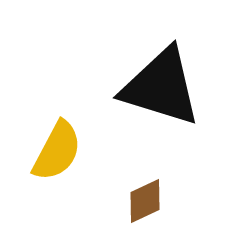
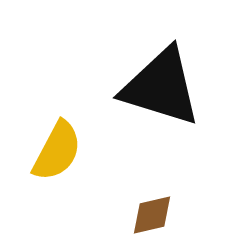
brown diamond: moved 7 px right, 14 px down; rotated 12 degrees clockwise
